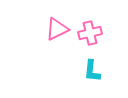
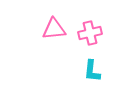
pink triangle: moved 3 px left; rotated 20 degrees clockwise
